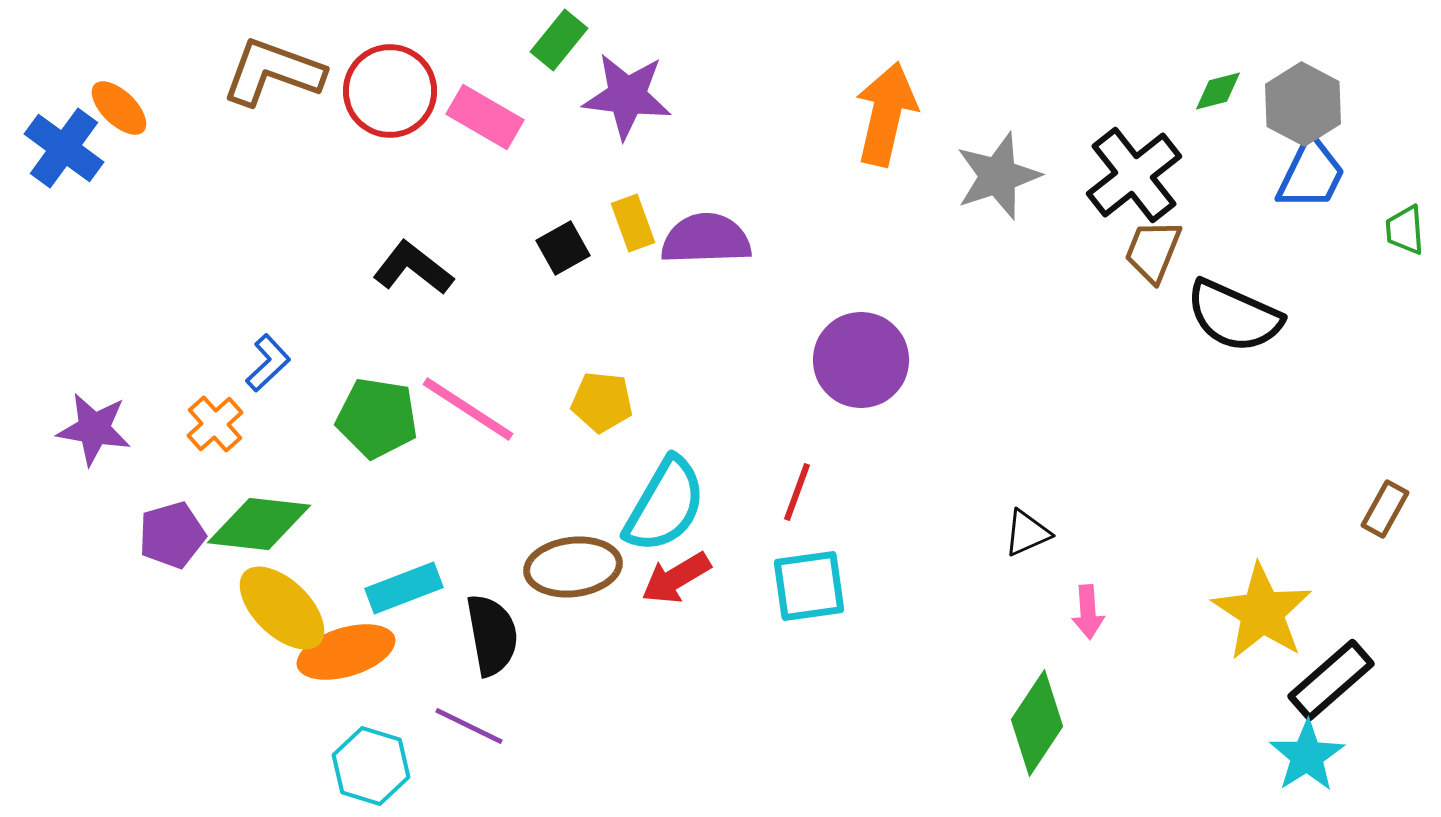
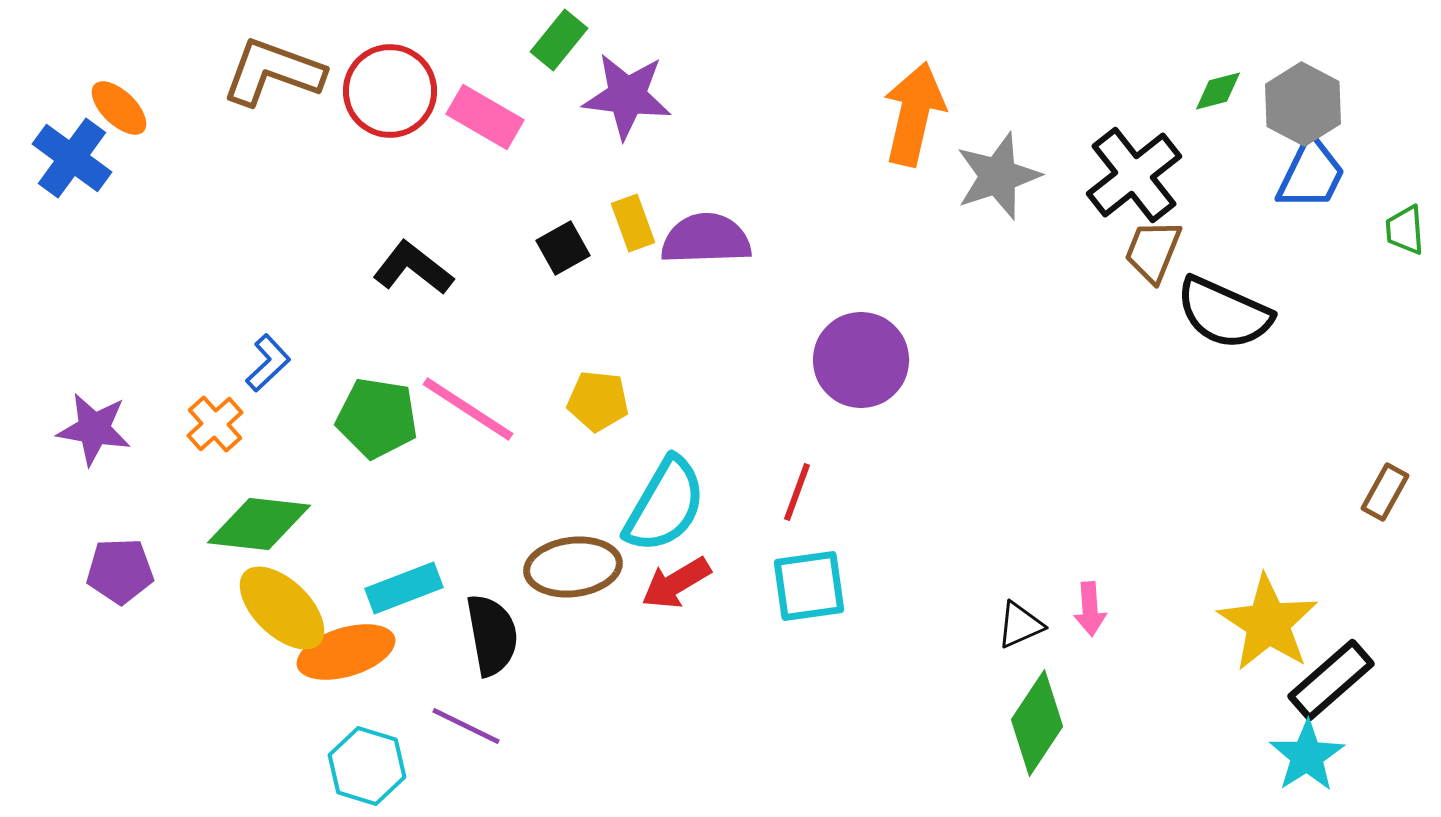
orange arrow at (886, 114): moved 28 px right
blue cross at (64, 148): moved 8 px right, 10 px down
black semicircle at (1234, 316): moved 10 px left, 3 px up
yellow pentagon at (602, 402): moved 4 px left, 1 px up
brown rectangle at (1385, 509): moved 17 px up
black triangle at (1027, 533): moved 7 px left, 92 px down
purple pentagon at (172, 535): moved 52 px left, 36 px down; rotated 14 degrees clockwise
red arrow at (676, 578): moved 5 px down
pink arrow at (1088, 612): moved 2 px right, 3 px up
yellow star at (1262, 612): moved 6 px right, 11 px down
purple line at (469, 726): moved 3 px left
cyan hexagon at (371, 766): moved 4 px left
